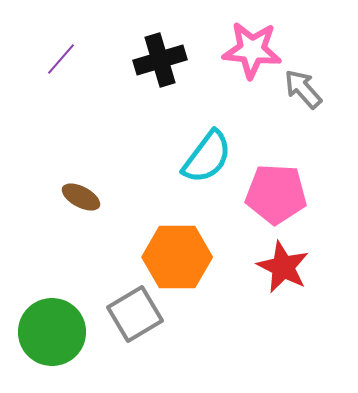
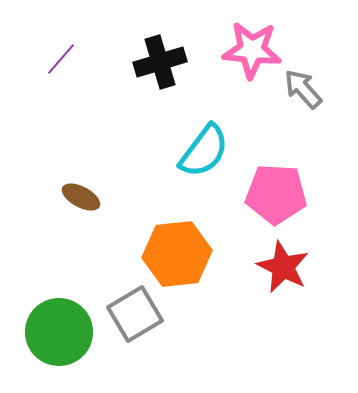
black cross: moved 2 px down
cyan semicircle: moved 3 px left, 6 px up
orange hexagon: moved 3 px up; rotated 6 degrees counterclockwise
green circle: moved 7 px right
